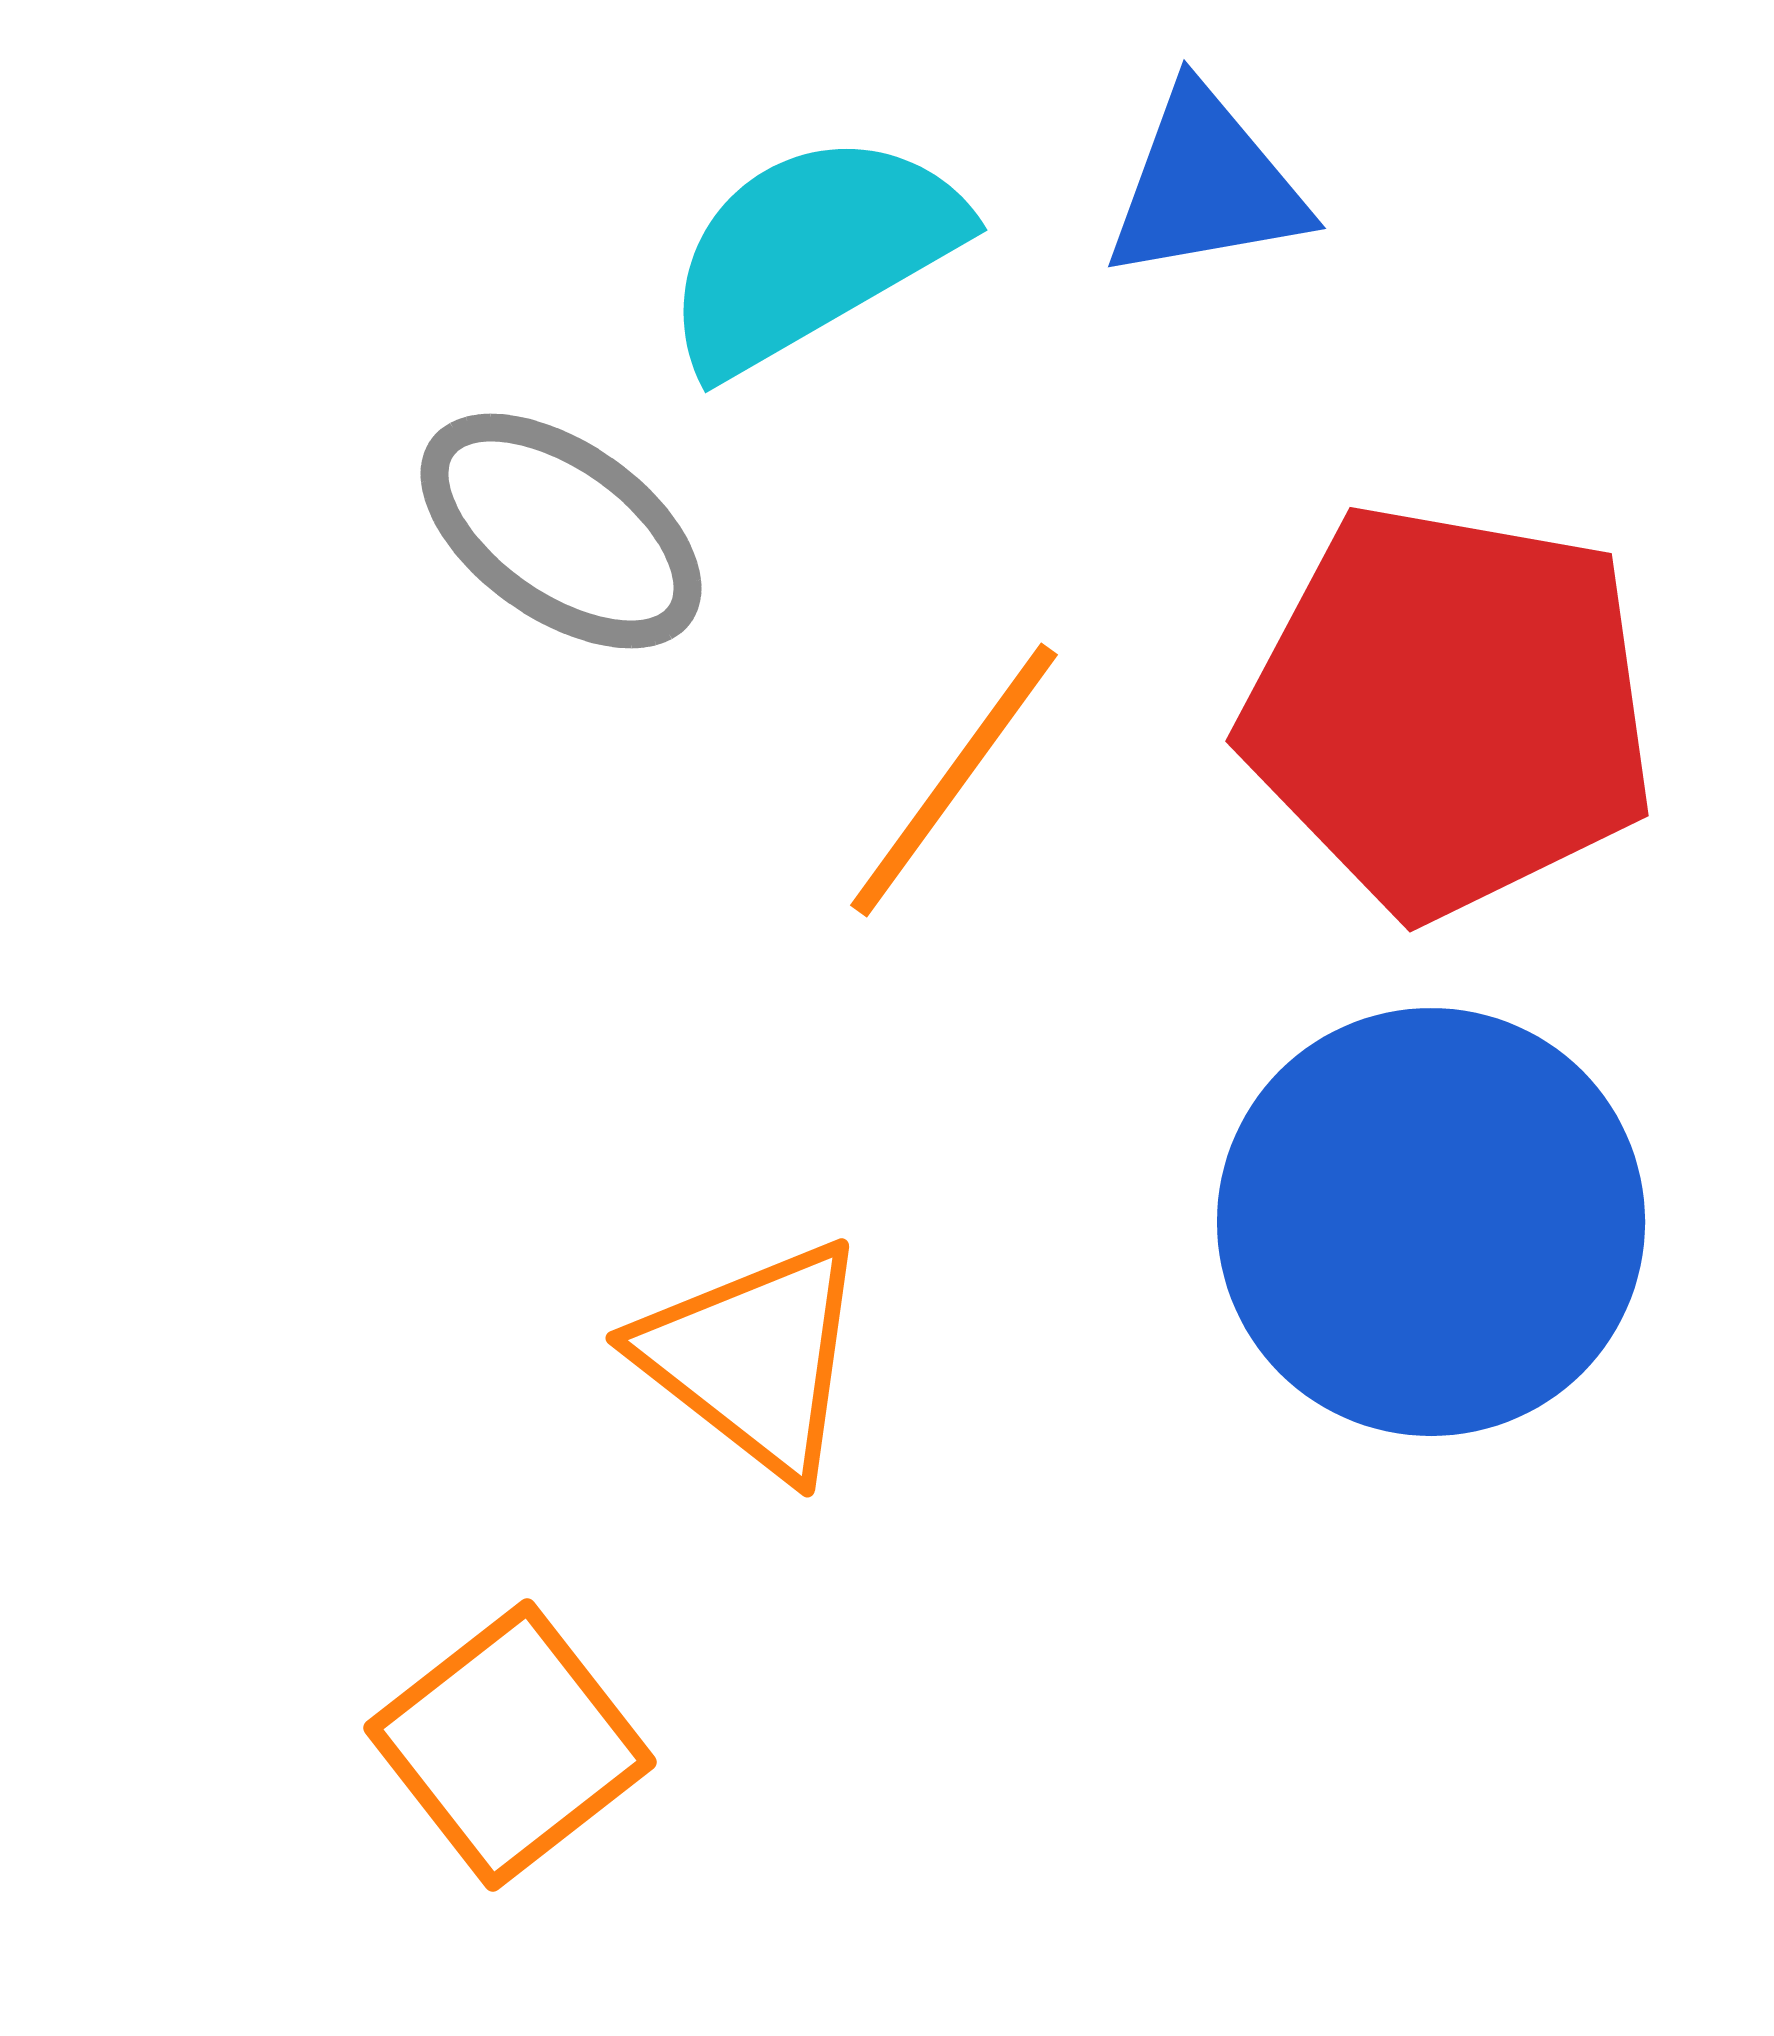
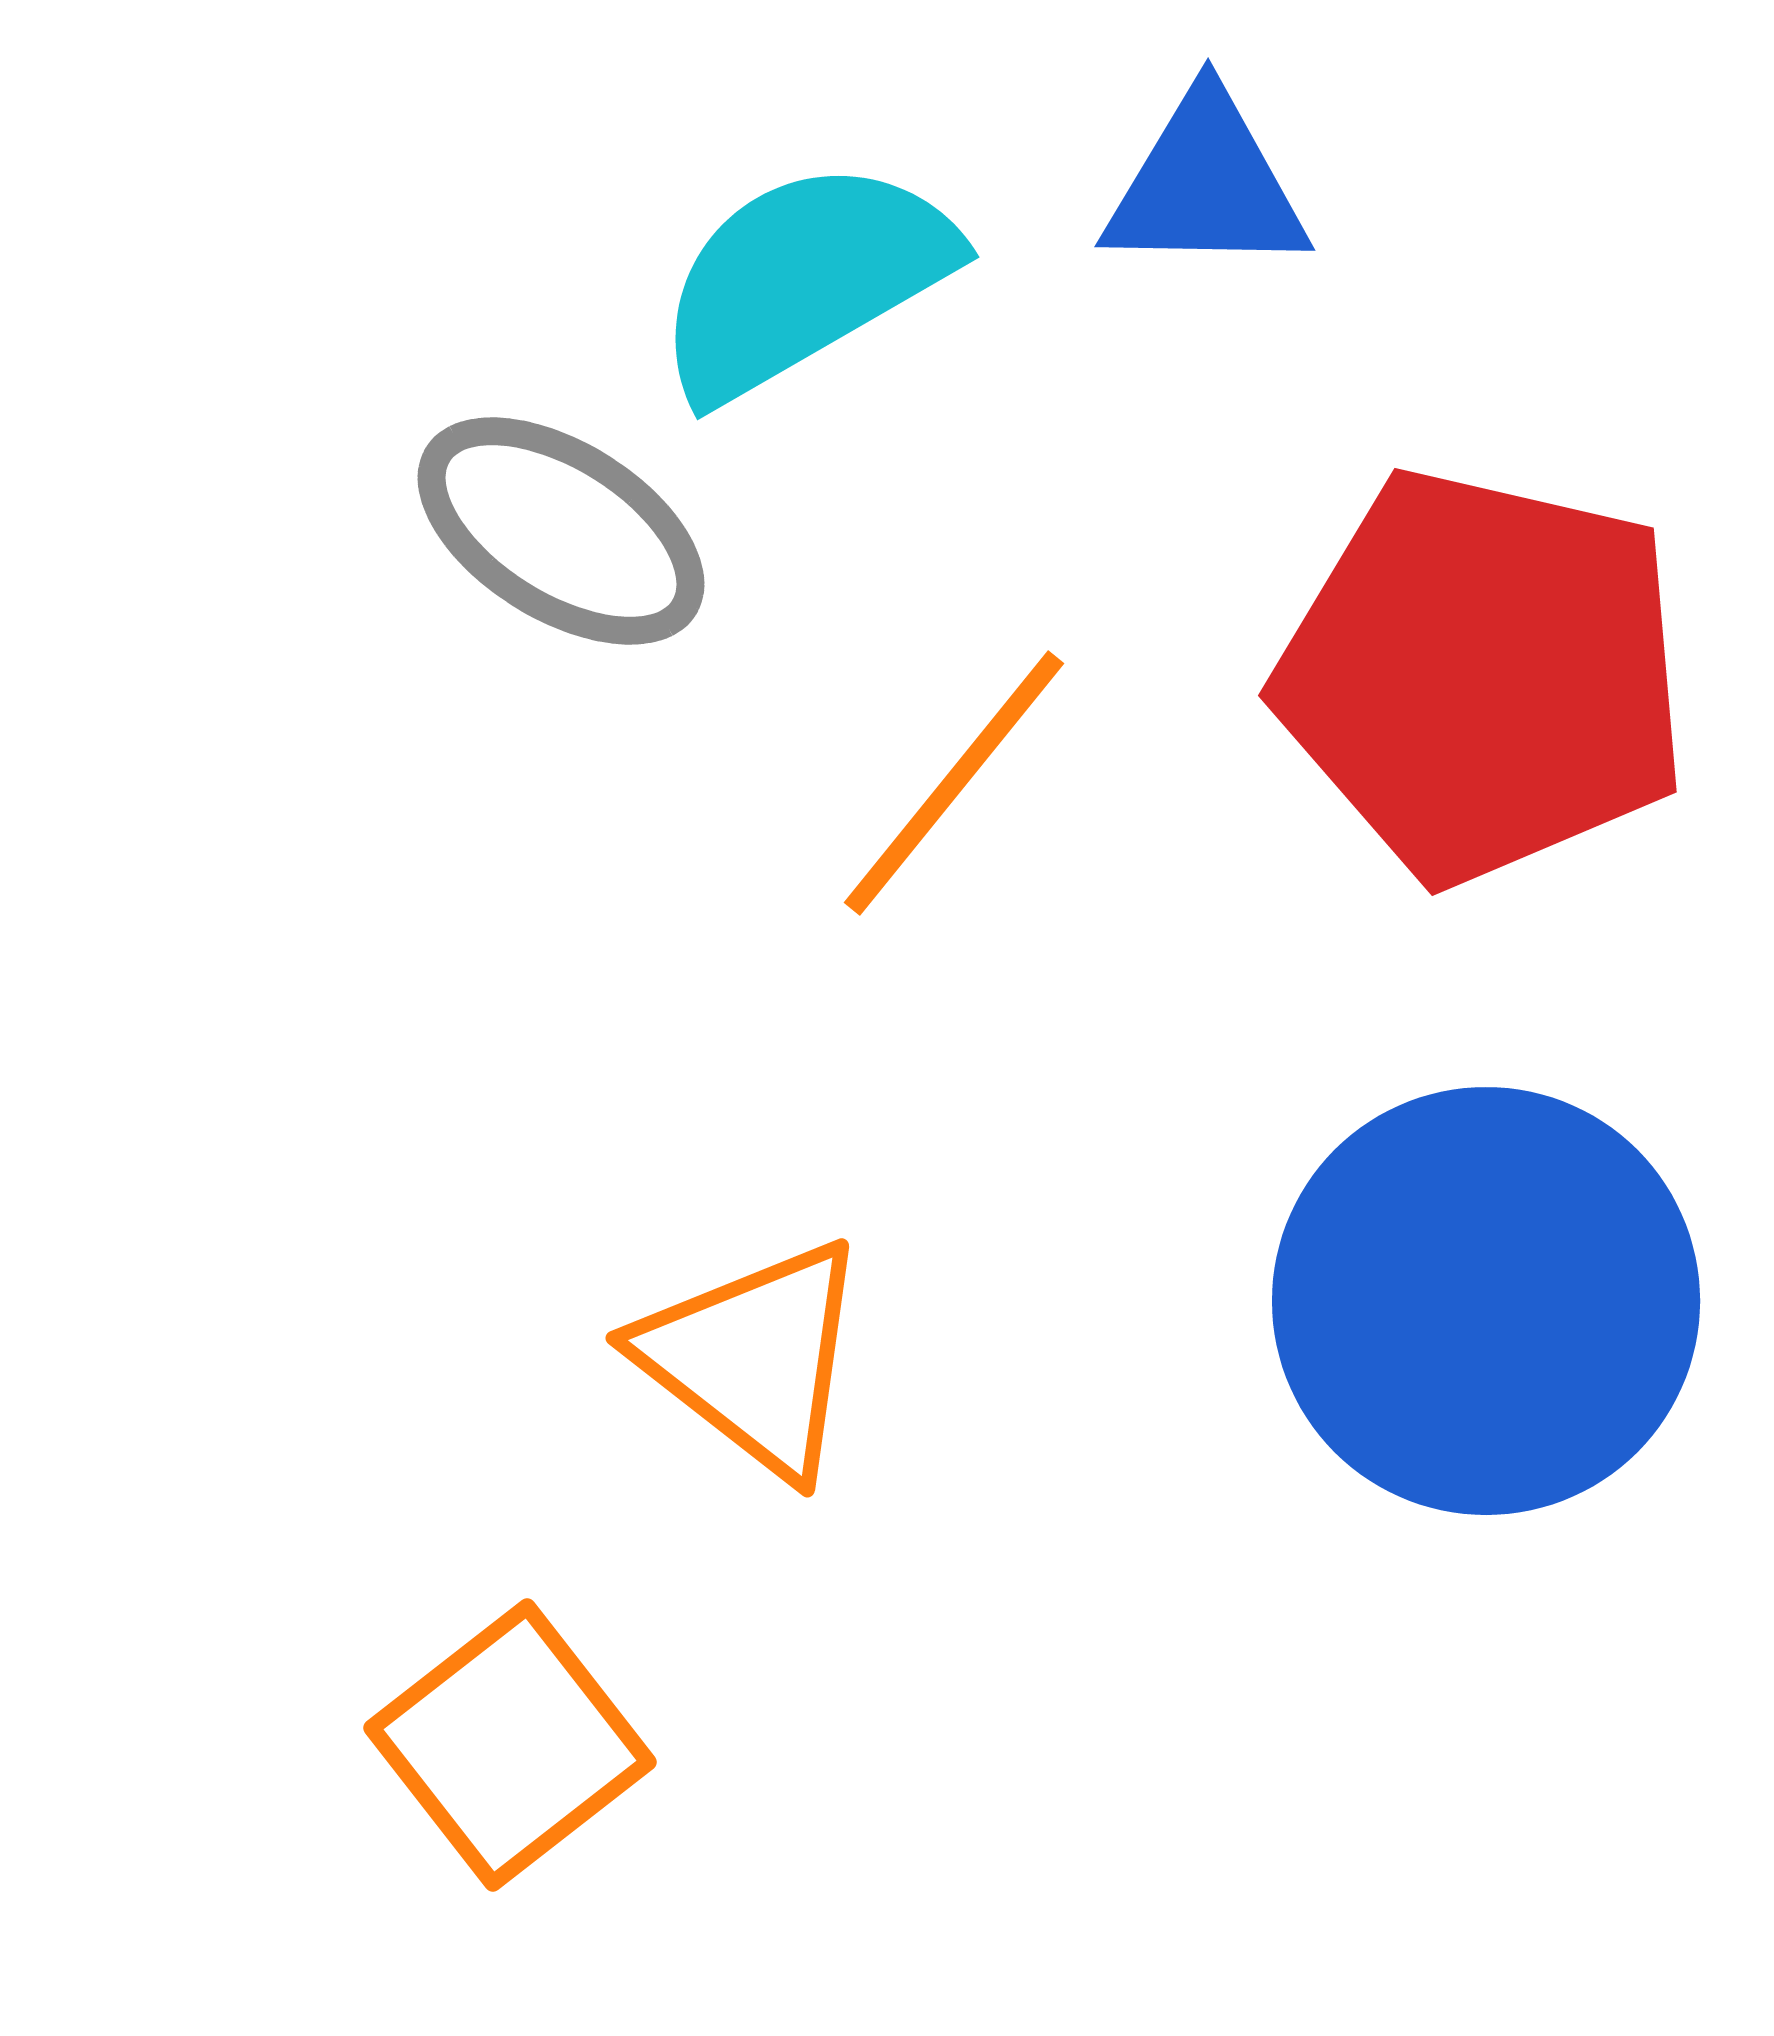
blue triangle: rotated 11 degrees clockwise
cyan semicircle: moved 8 px left, 27 px down
gray ellipse: rotated 3 degrees counterclockwise
red pentagon: moved 34 px right, 34 px up; rotated 3 degrees clockwise
orange line: moved 3 px down; rotated 3 degrees clockwise
blue circle: moved 55 px right, 79 px down
